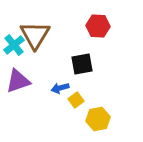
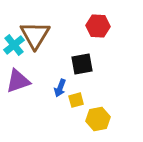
blue arrow: rotated 54 degrees counterclockwise
yellow square: rotated 21 degrees clockwise
